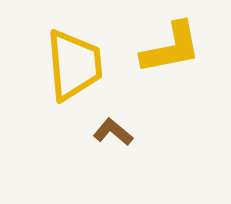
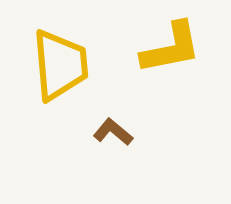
yellow trapezoid: moved 14 px left
